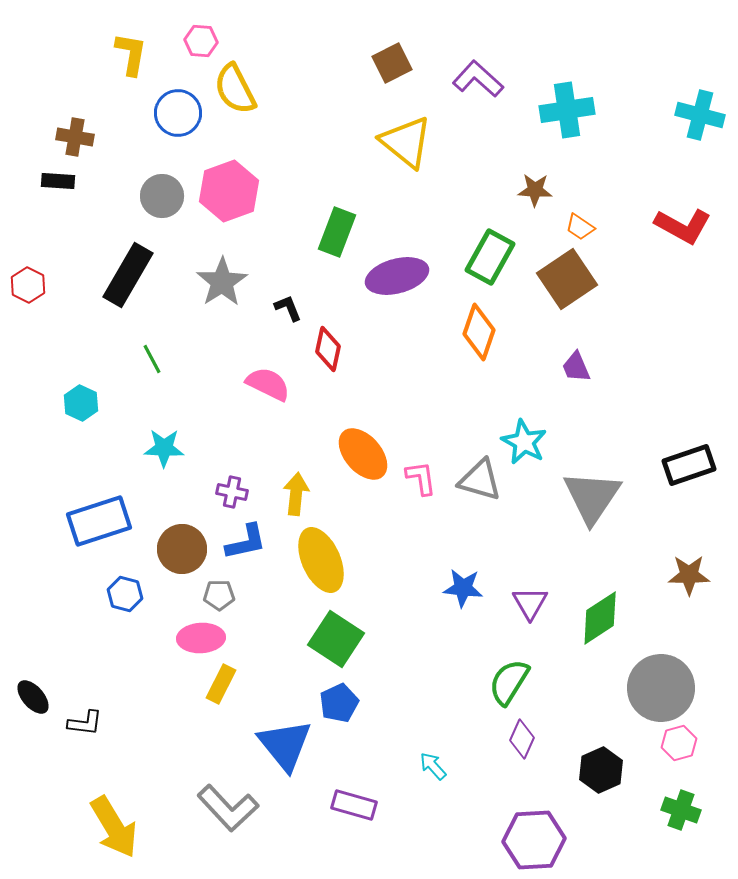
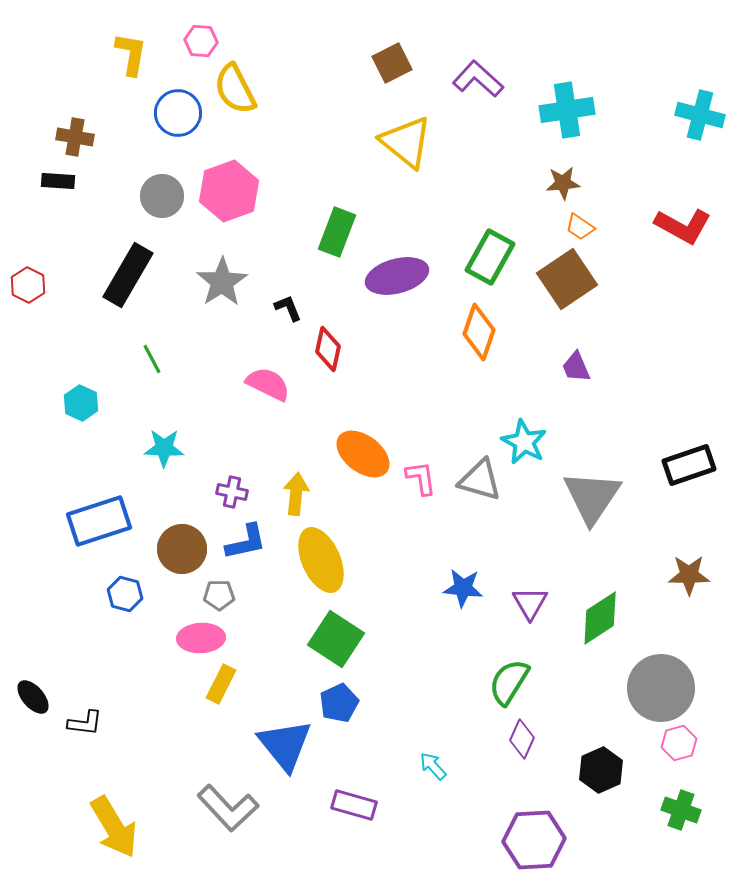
brown star at (535, 190): moved 28 px right, 7 px up; rotated 8 degrees counterclockwise
orange ellipse at (363, 454): rotated 12 degrees counterclockwise
